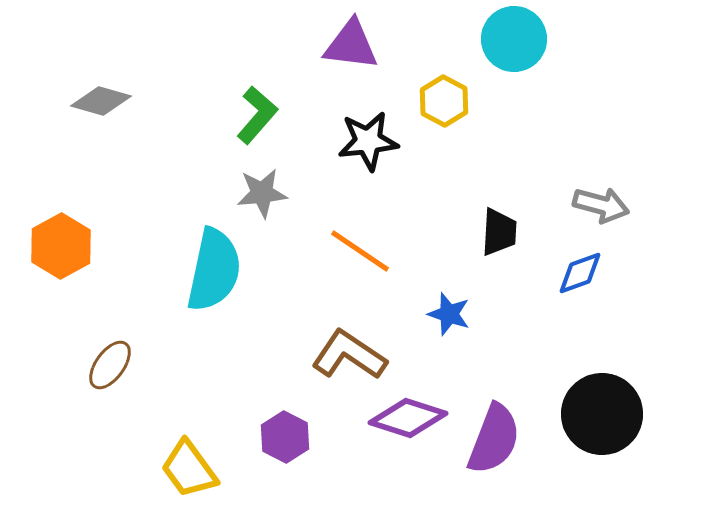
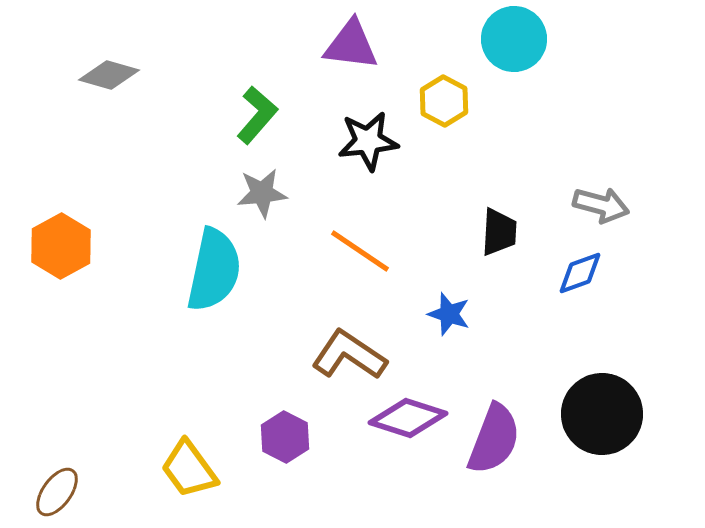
gray diamond: moved 8 px right, 26 px up
brown ellipse: moved 53 px left, 127 px down
